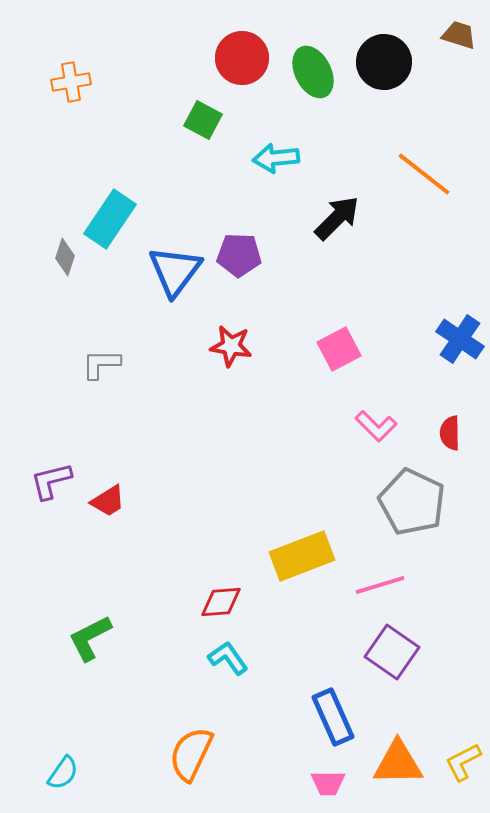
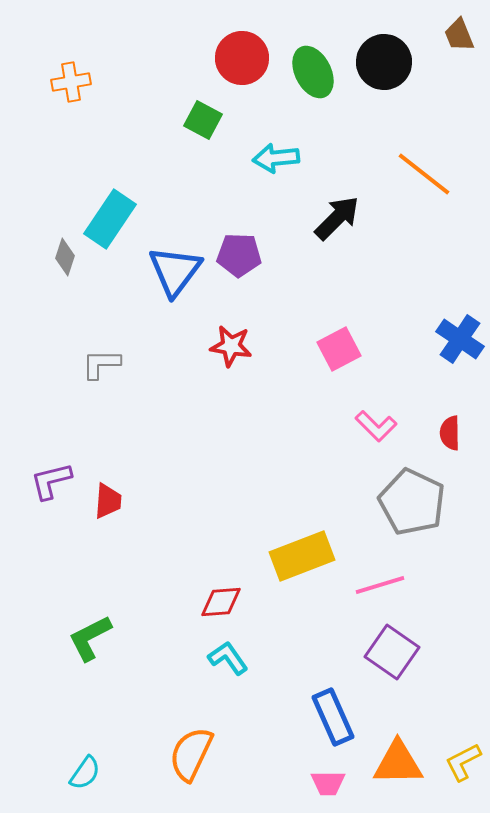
brown trapezoid: rotated 129 degrees counterclockwise
red trapezoid: rotated 54 degrees counterclockwise
cyan semicircle: moved 22 px right
